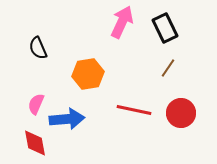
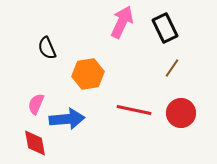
black semicircle: moved 9 px right
brown line: moved 4 px right
